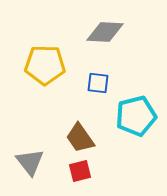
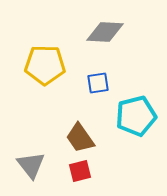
blue square: rotated 15 degrees counterclockwise
gray triangle: moved 1 px right, 3 px down
